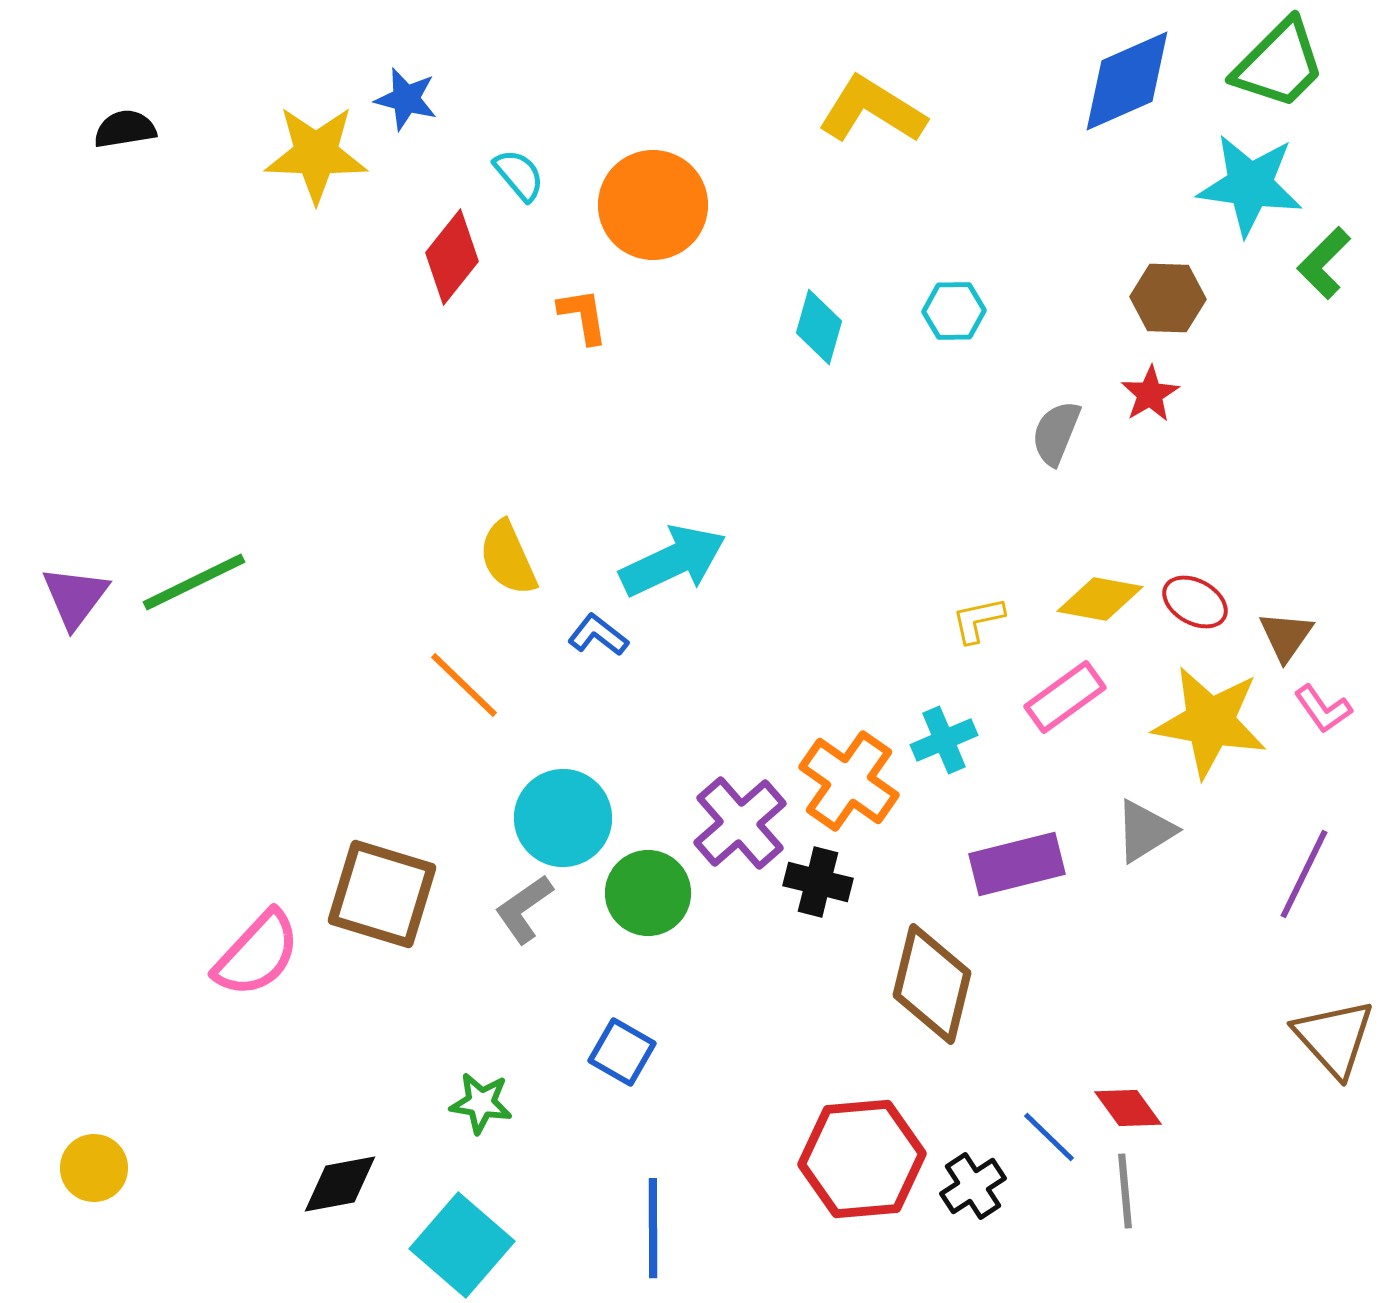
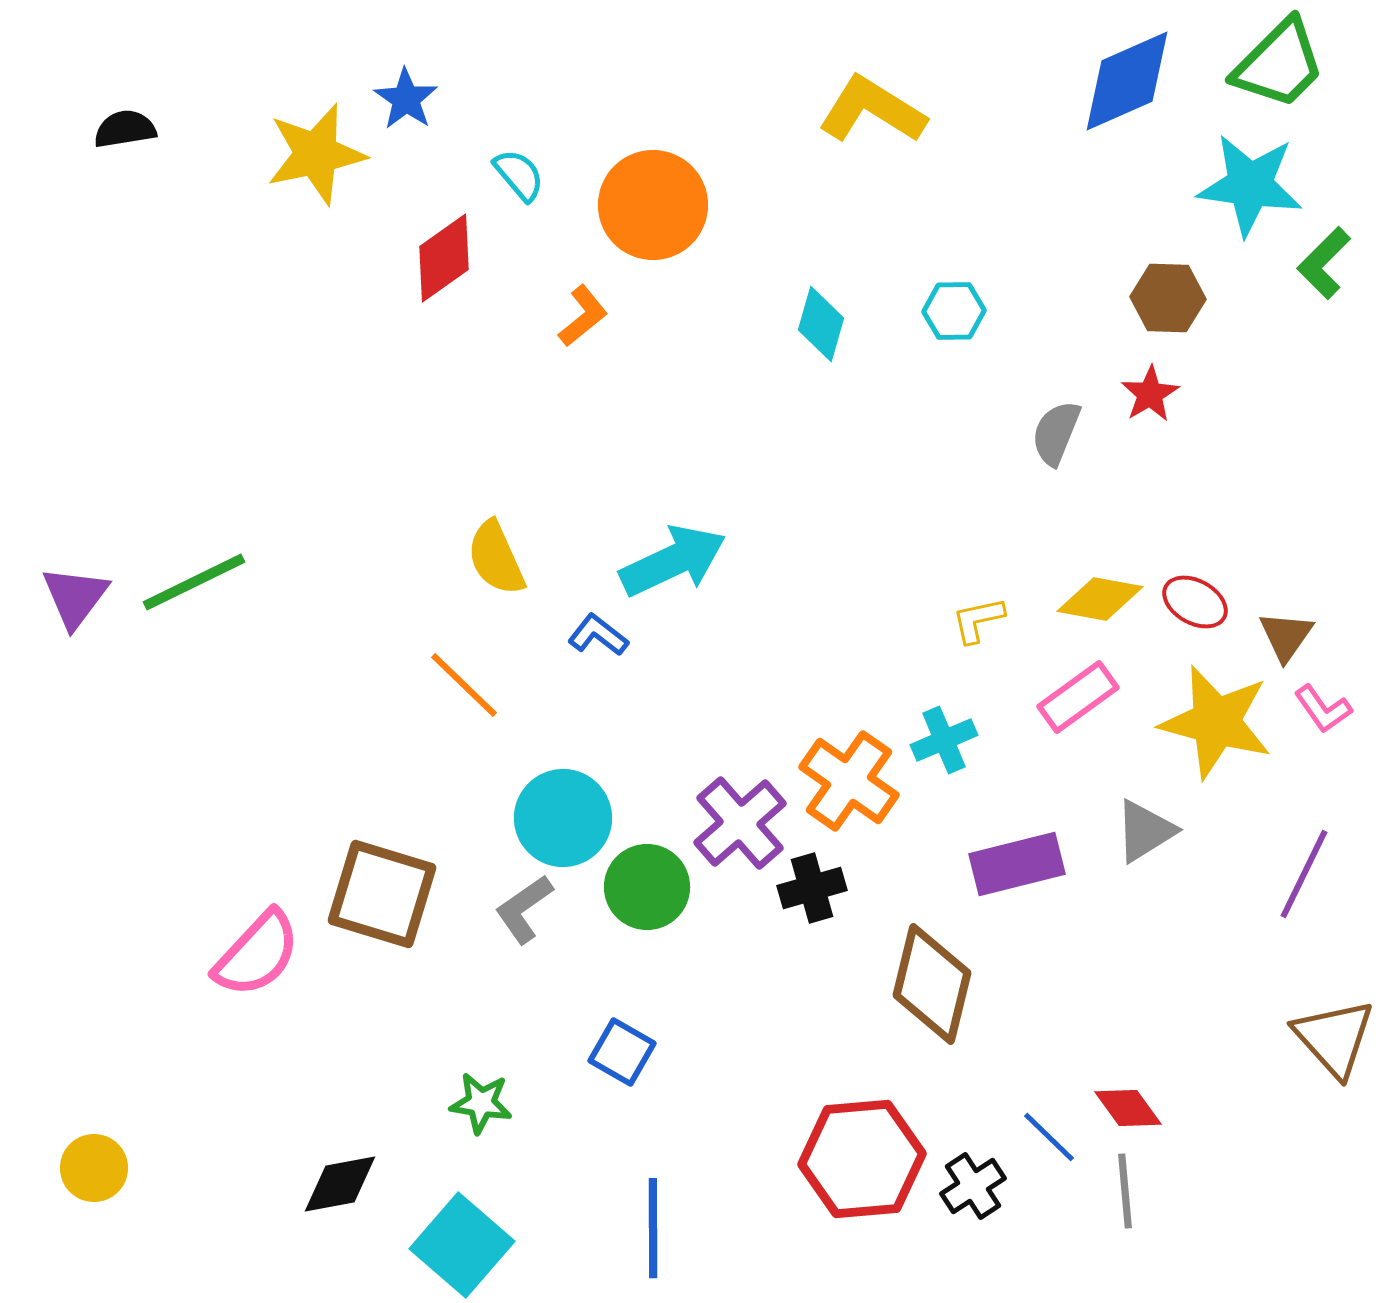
blue star at (406, 99): rotated 20 degrees clockwise
yellow star at (316, 154): rotated 14 degrees counterclockwise
red diamond at (452, 257): moved 8 px left, 1 px down; rotated 16 degrees clockwise
orange L-shape at (583, 316): rotated 60 degrees clockwise
cyan diamond at (819, 327): moved 2 px right, 3 px up
yellow semicircle at (508, 558): moved 12 px left
pink rectangle at (1065, 697): moved 13 px right
yellow star at (1210, 722): moved 6 px right; rotated 5 degrees clockwise
black cross at (818, 882): moved 6 px left, 6 px down; rotated 30 degrees counterclockwise
green circle at (648, 893): moved 1 px left, 6 px up
